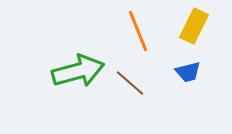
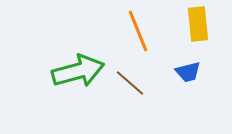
yellow rectangle: moved 4 px right, 2 px up; rotated 32 degrees counterclockwise
